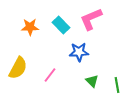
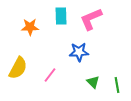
cyan rectangle: moved 9 px up; rotated 42 degrees clockwise
green triangle: moved 1 px right, 1 px down
